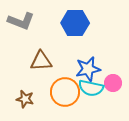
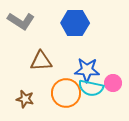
gray L-shape: rotated 12 degrees clockwise
blue star: moved 1 px left, 1 px down; rotated 15 degrees clockwise
orange circle: moved 1 px right, 1 px down
